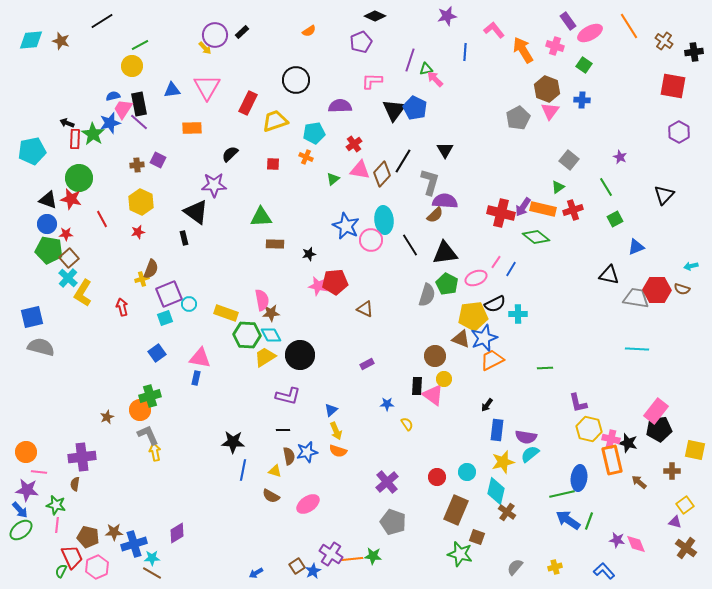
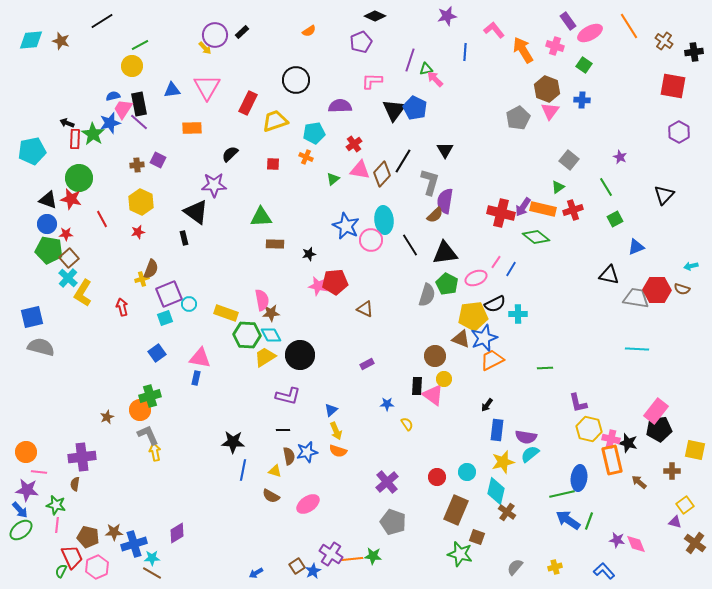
purple semicircle at (445, 201): rotated 85 degrees counterclockwise
brown cross at (686, 548): moved 9 px right, 5 px up
